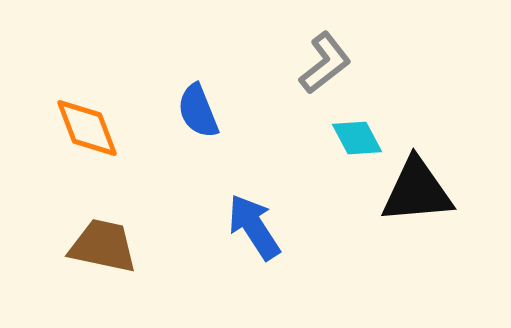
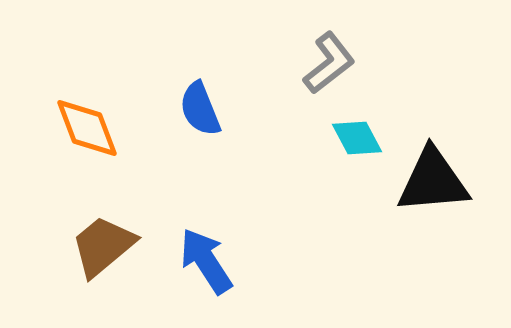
gray L-shape: moved 4 px right
blue semicircle: moved 2 px right, 2 px up
black triangle: moved 16 px right, 10 px up
blue arrow: moved 48 px left, 34 px down
brown trapezoid: rotated 52 degrees counterclockwise
